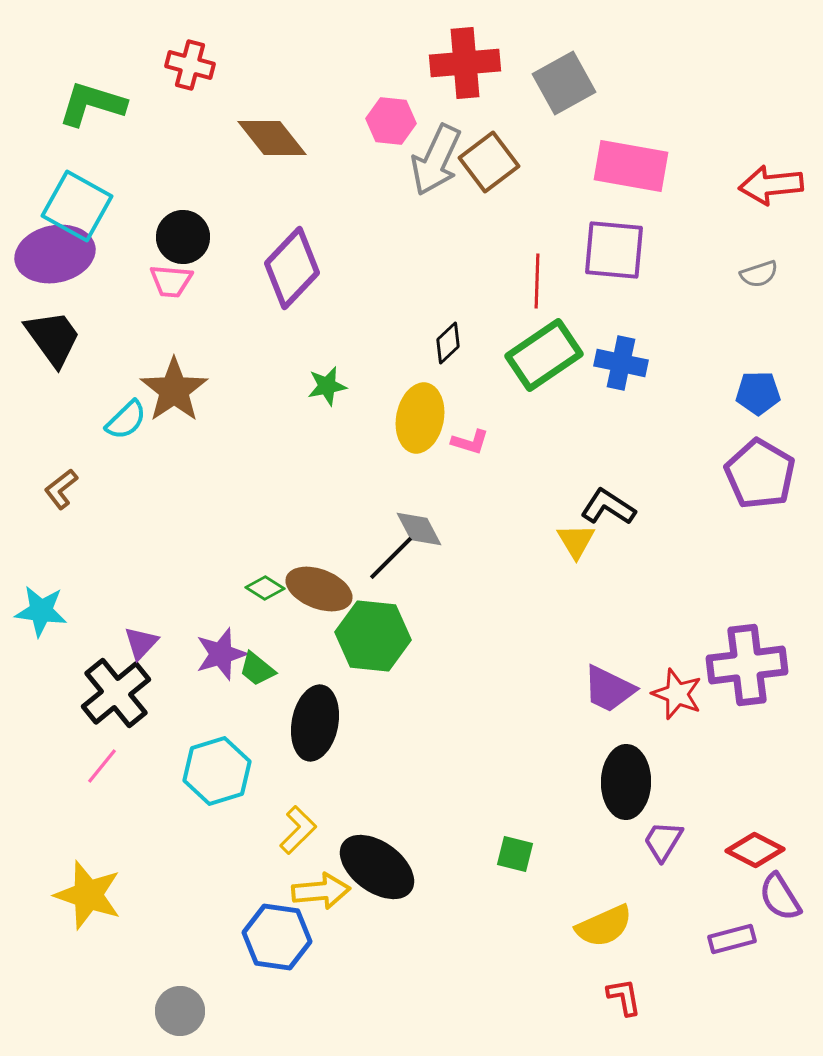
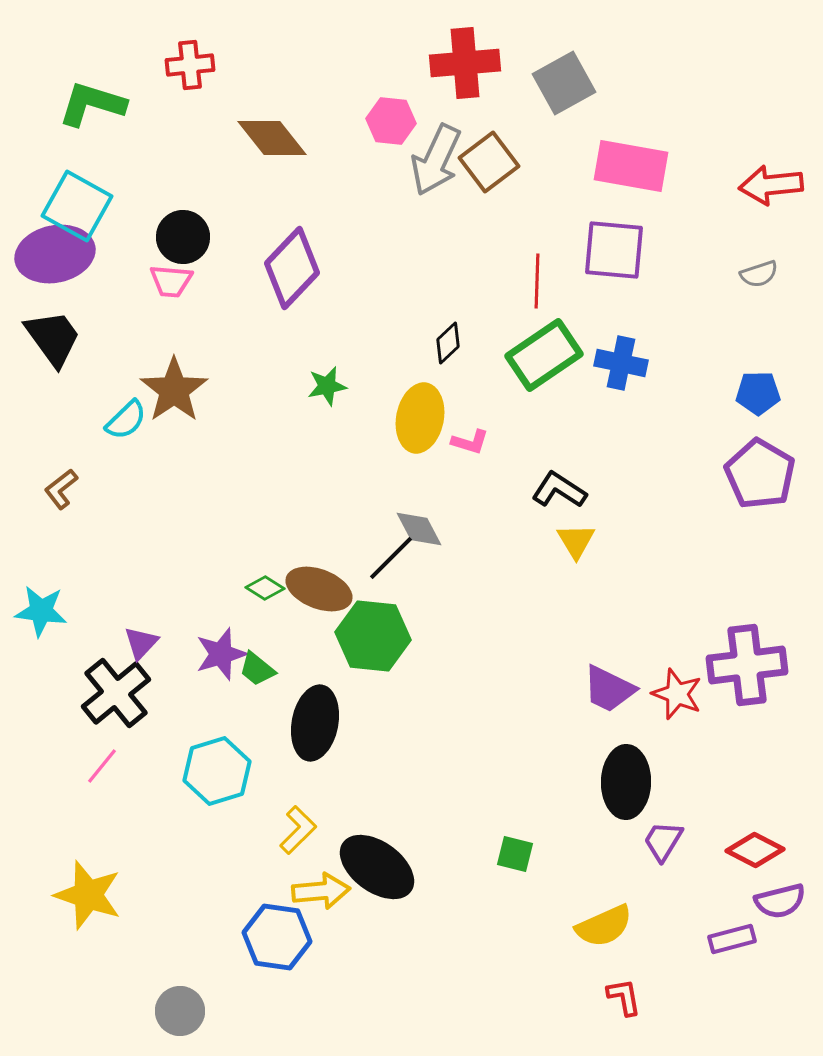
red cross at (190, 65): rotated 21 degrees counterclockwise
black L-shape at (608, 507): moved 49 px left, 17 px up
purple semicircle at (780, 897): moved 4 px down; rotated 72 degrees counterclockwise
